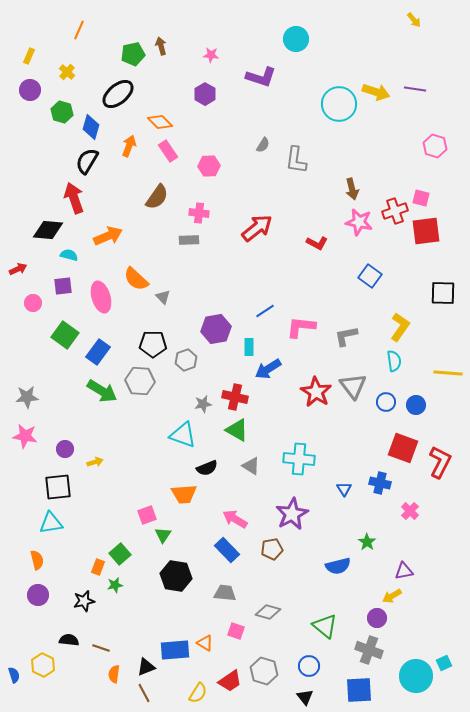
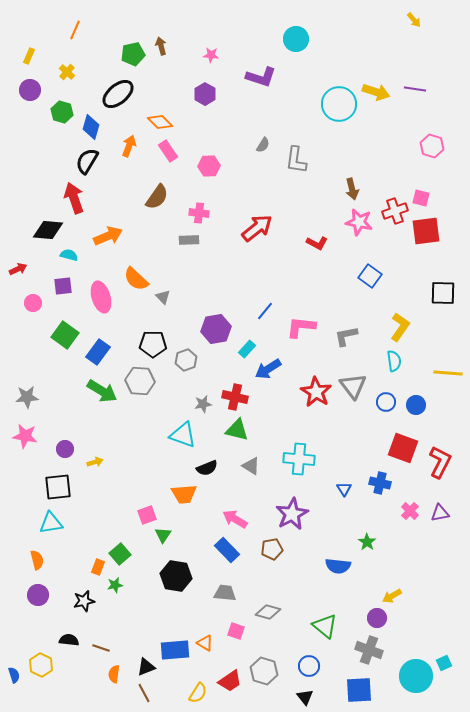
orange line at (79, 30): moved 4 px left
pink hexagon at (435, 146): moved 3 px left
blue line at (265, 311): rotated 18 degrees counterclockwise
cyan rectangle at (249, 347): moved 2 px left, 2 px down; rotated 42 degrees clockwise
green triangle at (237, 430): rotated 15 degrees counterclockwise
blue semicircle at (338, 566): rotated 20 degrees clockwise
purple triangle at (404, 571): moved 36 px right, 58 px up
yellow hexagon at (43, 665): moved 2 px left
